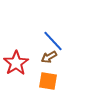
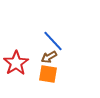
orange square: moved 7 px up
